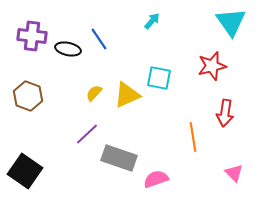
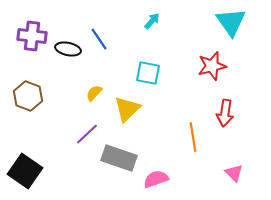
cyan square: moved 11 px left, 5 px up
yellow triangle: moved 14 px down; rotated 20 degrees counterclockwise
